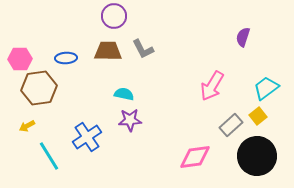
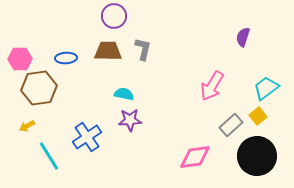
gray L-shape: rotated 140 degrees counterclockwise
